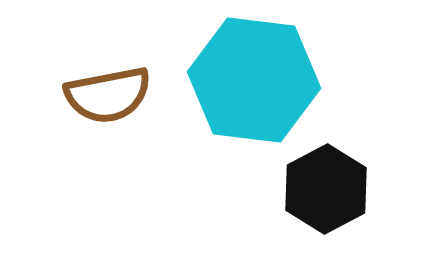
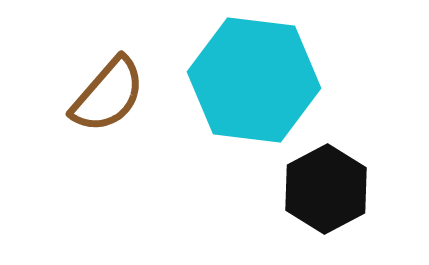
brown semicircle: rotated 38 degrees counterclockwise
